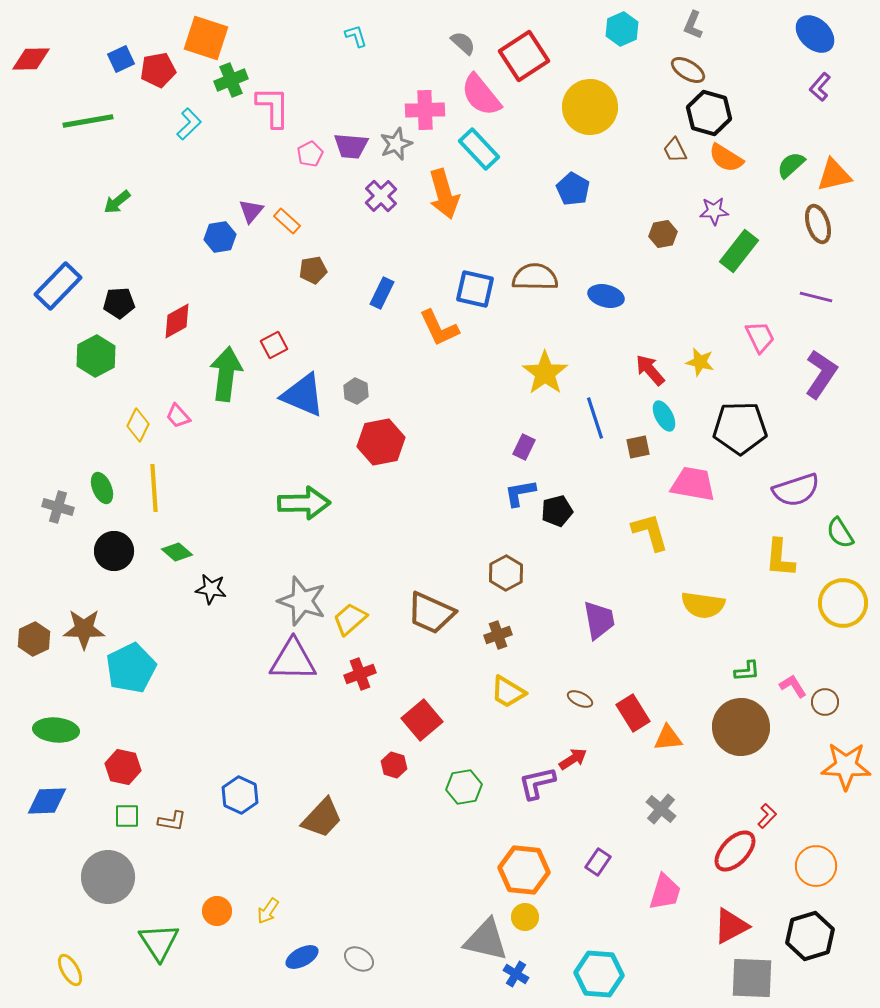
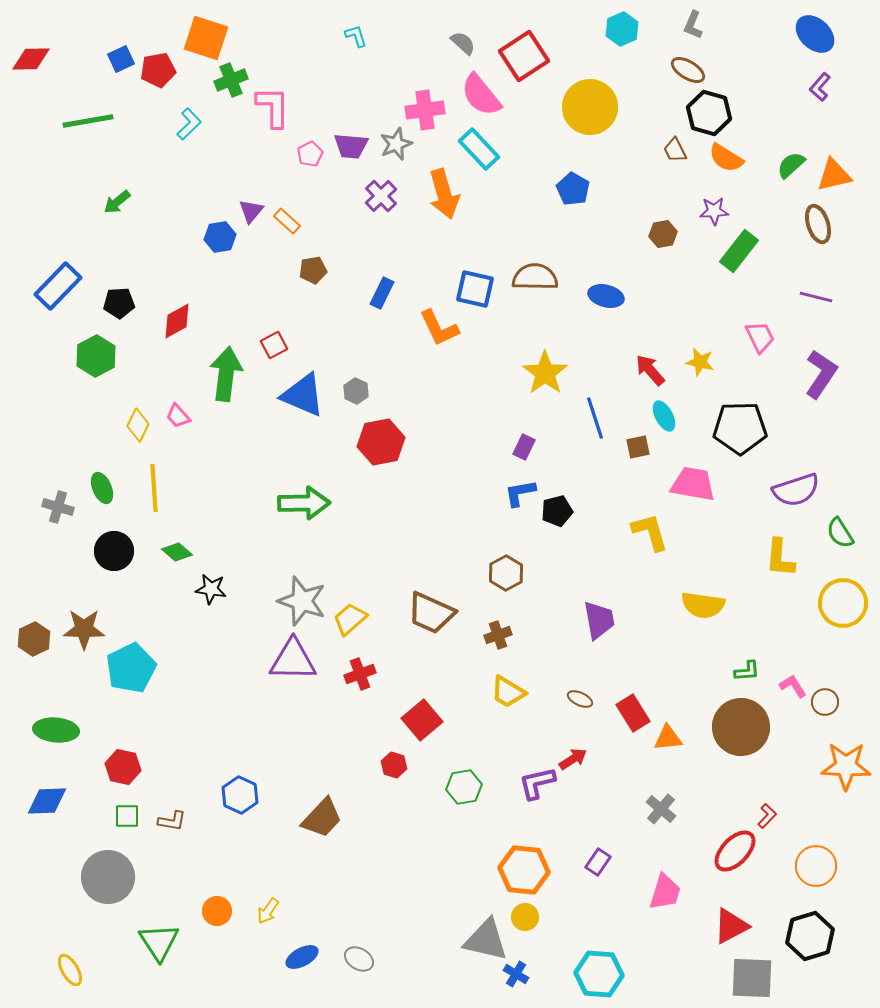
pink cross at (425, 110): rotated 6 degrees counterclockwise
